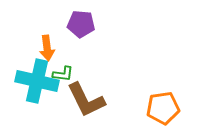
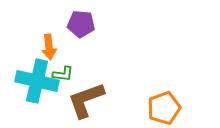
orange arrow: moved 2 px right, 1 px up
brown L-shape: rotated 96 degrees clockwise
orange pentagon: moved 1 px right; rotated 12 degrees counterclockwise
